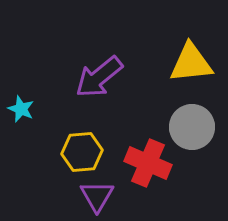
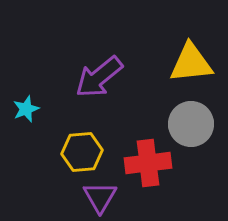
cyan star: moved 5 px right; rotated 28 degrees clockwise
gray circle: moved 1 px left, 3 px up
red cross: rotated 30 degrees counterclockwise
purple triangle: moved 3 px right, 1 px down
